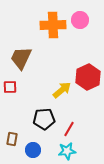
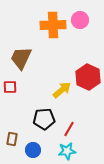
red hexagon: rotated 10 degrees counterclockwise
